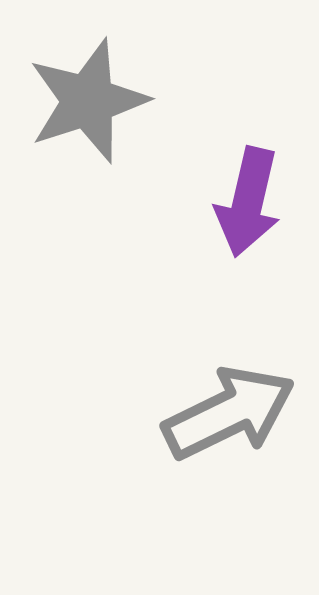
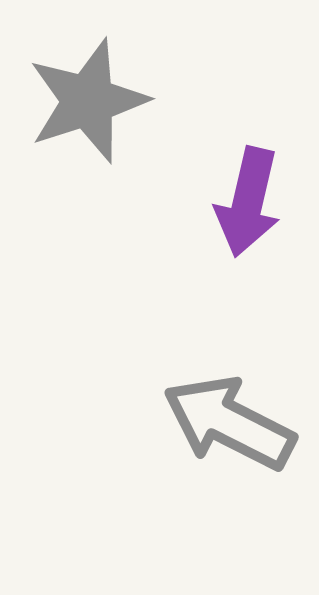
gray arrow: moved 10 px down; rotated 127 degrees counterclockwise
